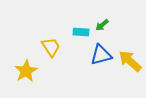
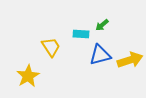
cyan rectangle: moved 2 px down
blue triangle: moved 1 px left
yellow arrow: moved 1 px up; rotated 120 degrees clockwise
yellow star: moved 2 px right, 5 px down
